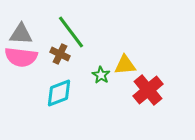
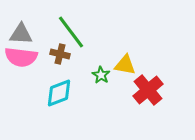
brown cross: rotated 12 degrees counterclockwise
yellow triangle: rotated 15 degrees clockwise
